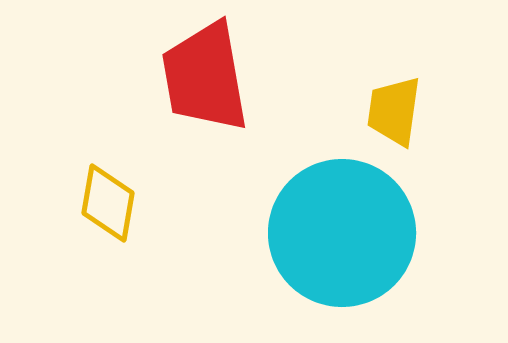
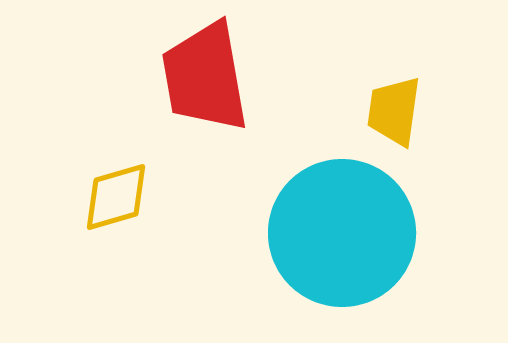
yellow diamond: moved 8 px right, 6 px up; rotated 64 degrees clockwise
